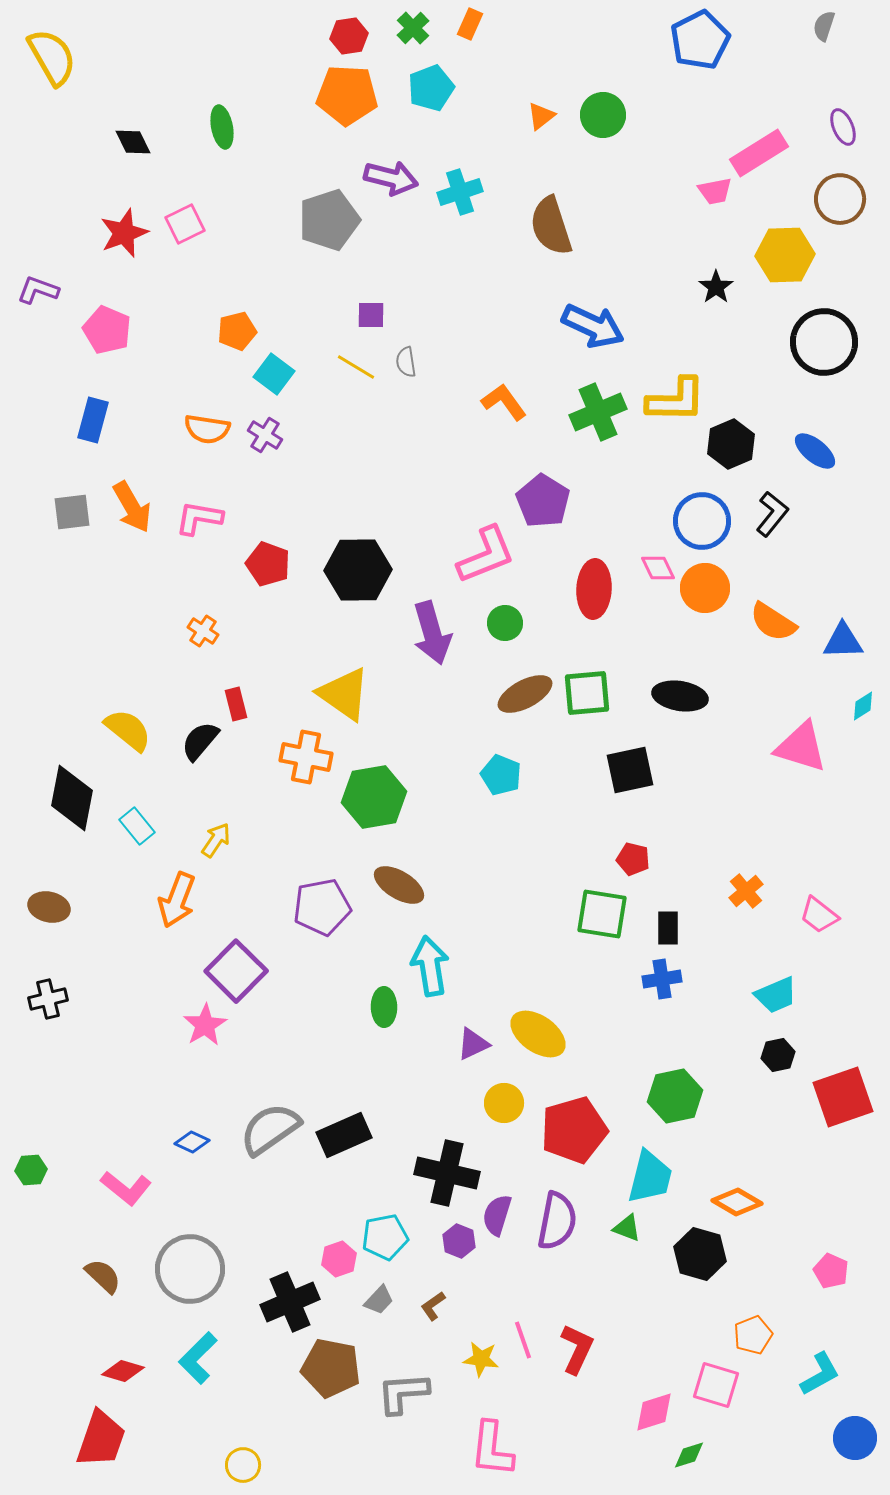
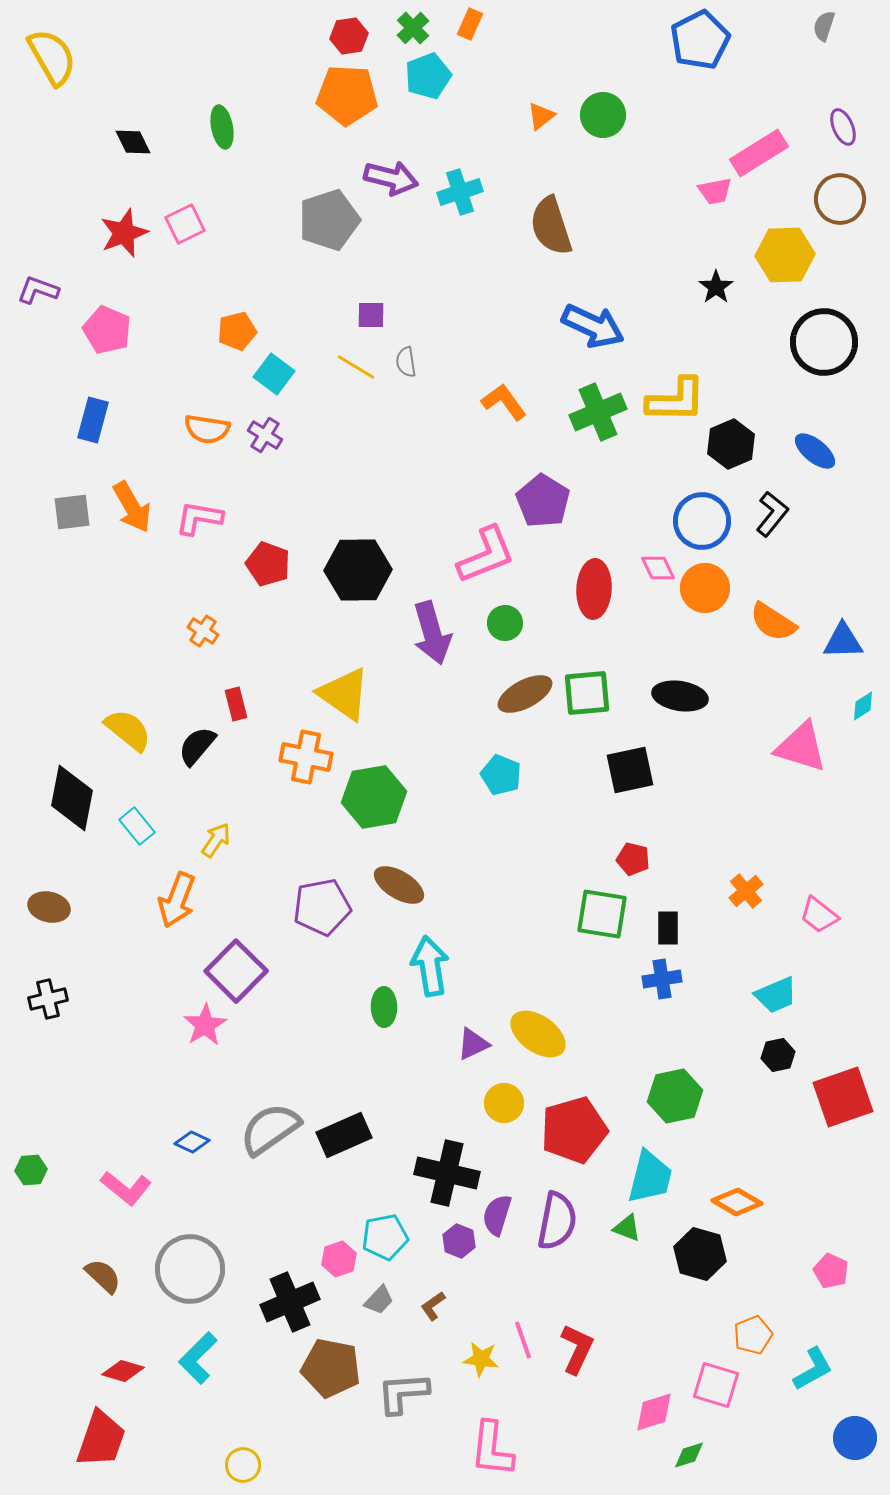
cyan pentagon at (431, 88): moved 3 px left, 12 px up
black semicircle at (200, 741): moved 3 px left, 5 px down
cyan L-shape at (820, 1374): moved 7 px left, 5 px up
